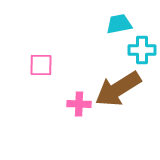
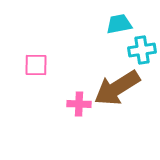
cyan cross: rotated 8 degrees counterclockwise
pink square: moved 5 px left
brown arrow: moved 1 px left, 1 px up
